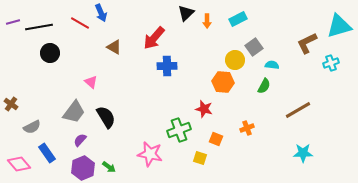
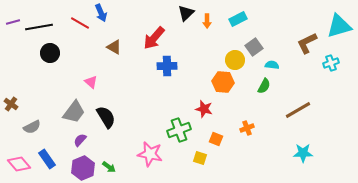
blue rectangle: moved 6 px down
